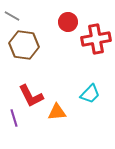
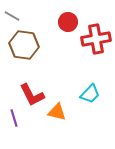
red L-shape: moved 1 px right, 1 px up
orange triangle: rotated 18 degrees clockwise
